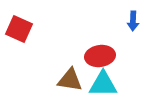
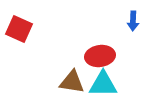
brown triangle: moved 2 px right, 2 px down
